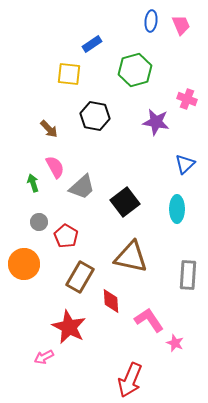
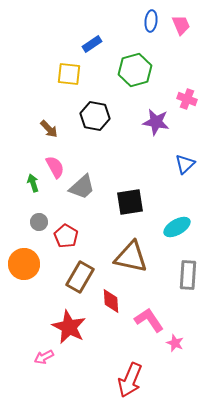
black square: moved 5 px right; rotated 28 degrees clockwise
cyan ellipse: moved 18 px down; rotated 60 degrees clockwise
